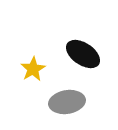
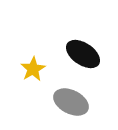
gray ellipse: moved 4 px right; rotated 36 degrees clockwise
